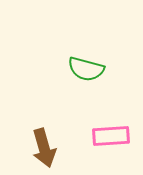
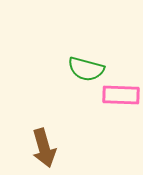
pink rectangle: moved 10 px right, 41 px up; rotated 6 degrees clockwise
